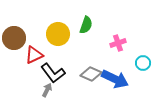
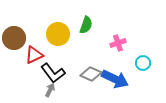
gray arrow: moved 3 px right
